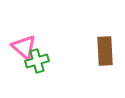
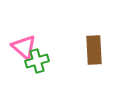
brown rectangle: moved 11 px left, 1 px up
